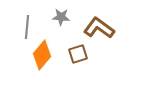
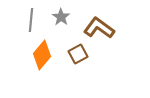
gray star: rotated 30 degrees clockwise
gray line: moved 4 px right, 7 px up
brown square: rotated 12 degrees counterclockwise
